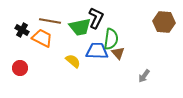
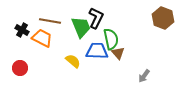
brown hexagon: moved 1 px left, 4 px up; rotated 15 degrees clockwise
green trapezoid: moved 1 px right; rotated 100 degrees counterclockwise
green semicircle: rotated 20 degrees counterclockwise
